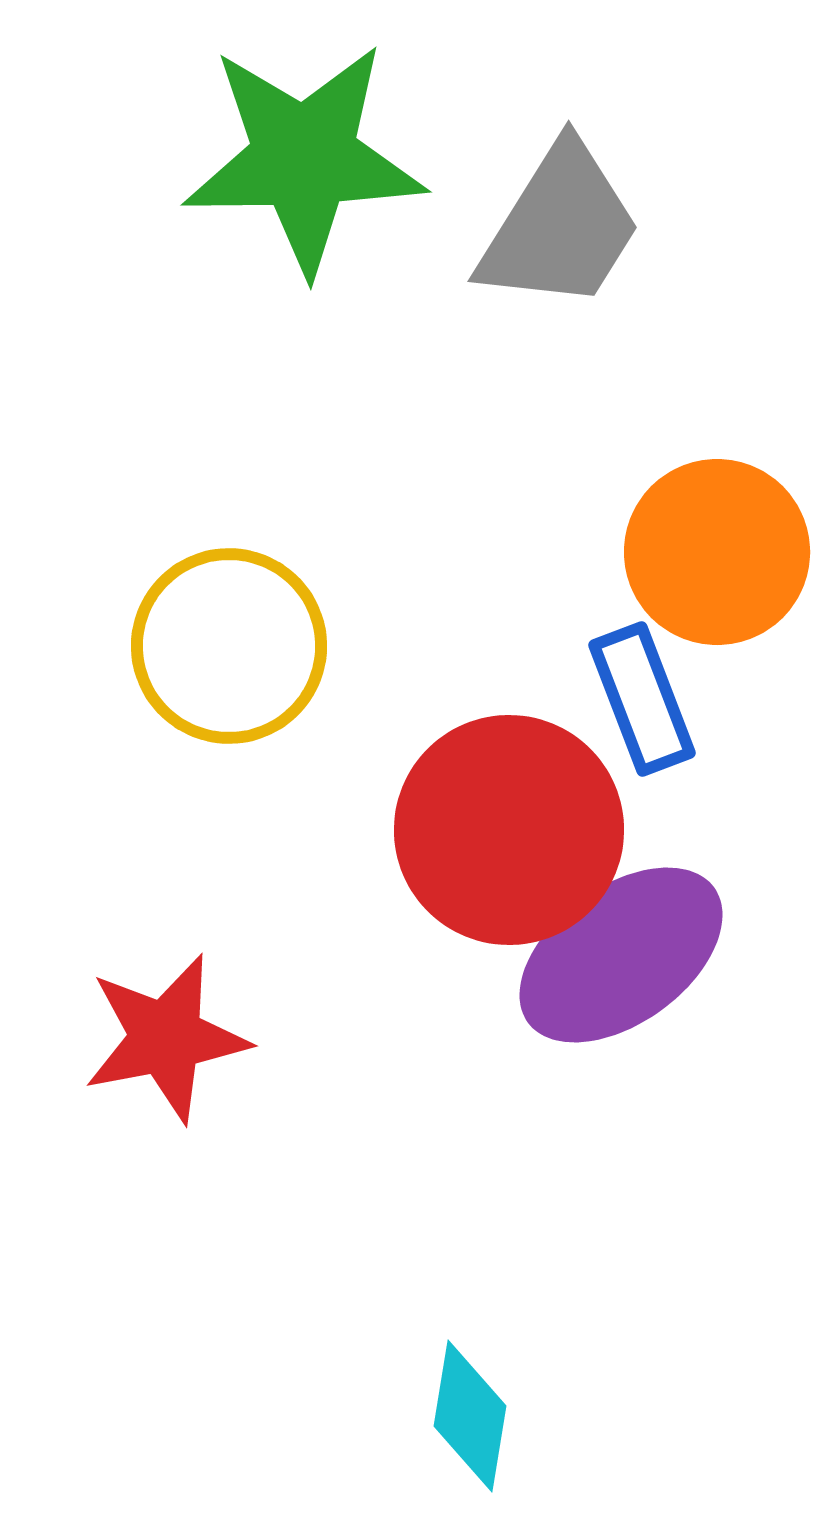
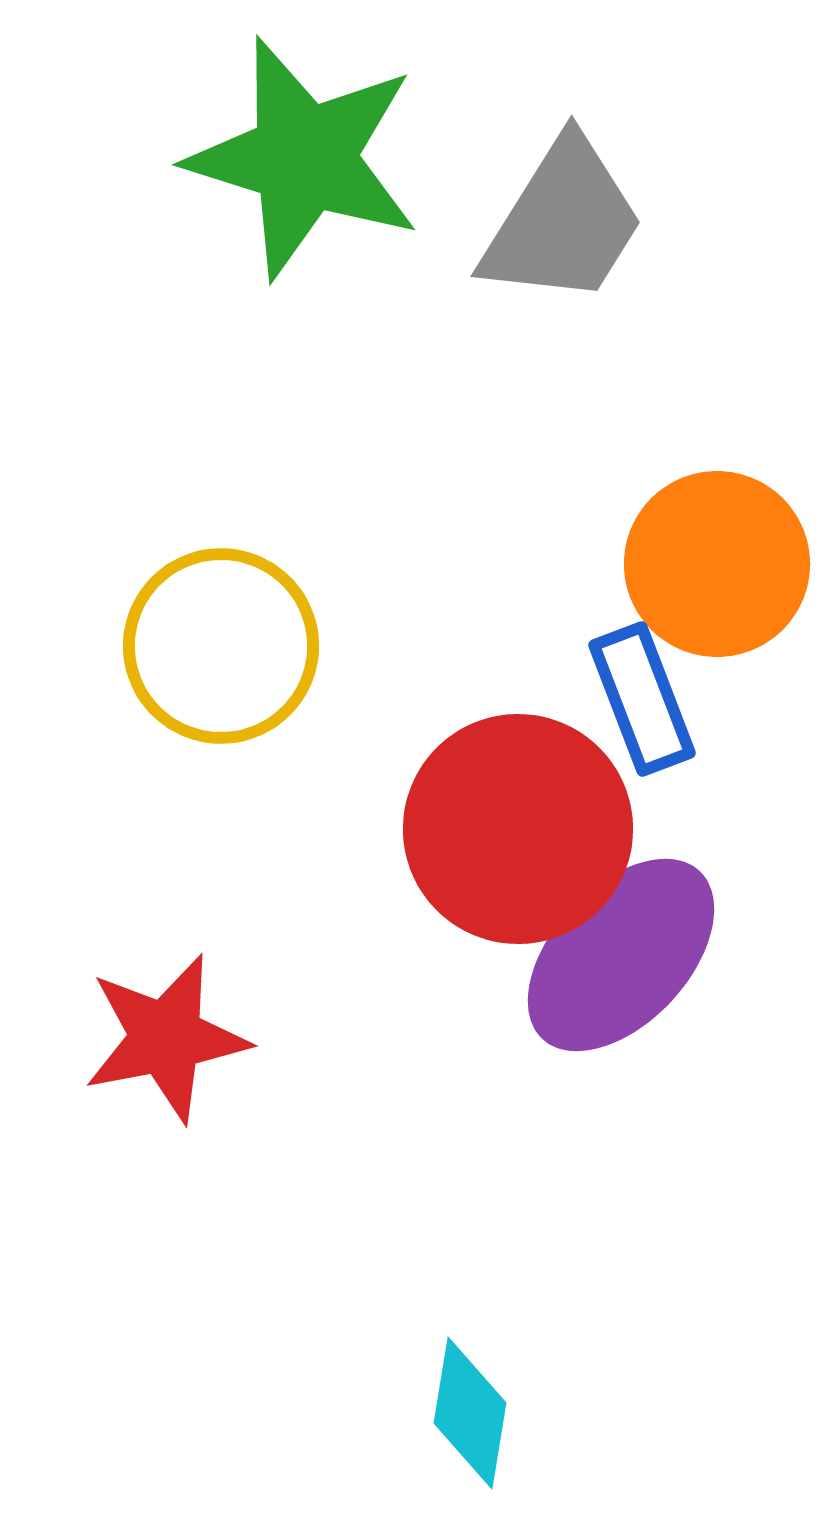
green star: rotated 18 degrees clockwise
gray trapezoid: moved 3 px right, 5 px up
orange circle: moved 12 px down
yellow circle: moved 8 px left
red circle: moved 9 px right, 1 px up
purple ellipse: rotated 11 degrees counterclockwise
cyan diamond: moved 3 px up
